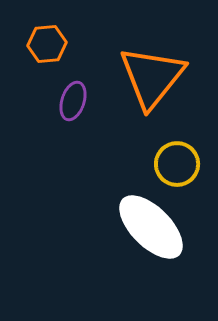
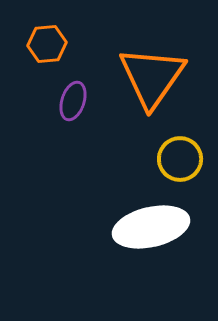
orange triangle: rotated 4 degrees counterclockwise
yellow circle: moved 3 px right, 5 px up
white ellipse: rotated 58 degrees counterclockwise
